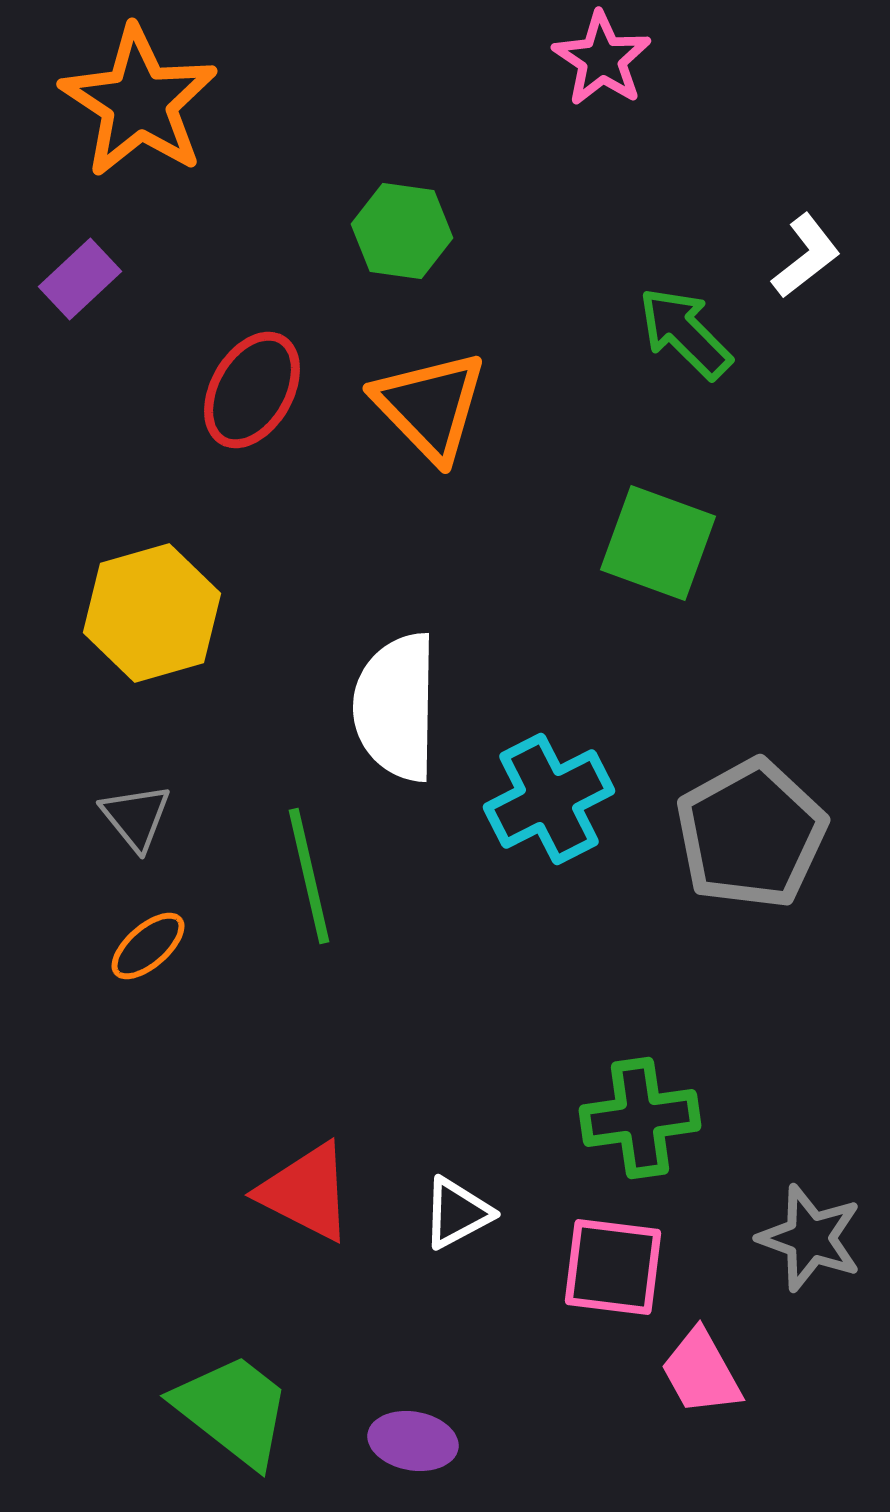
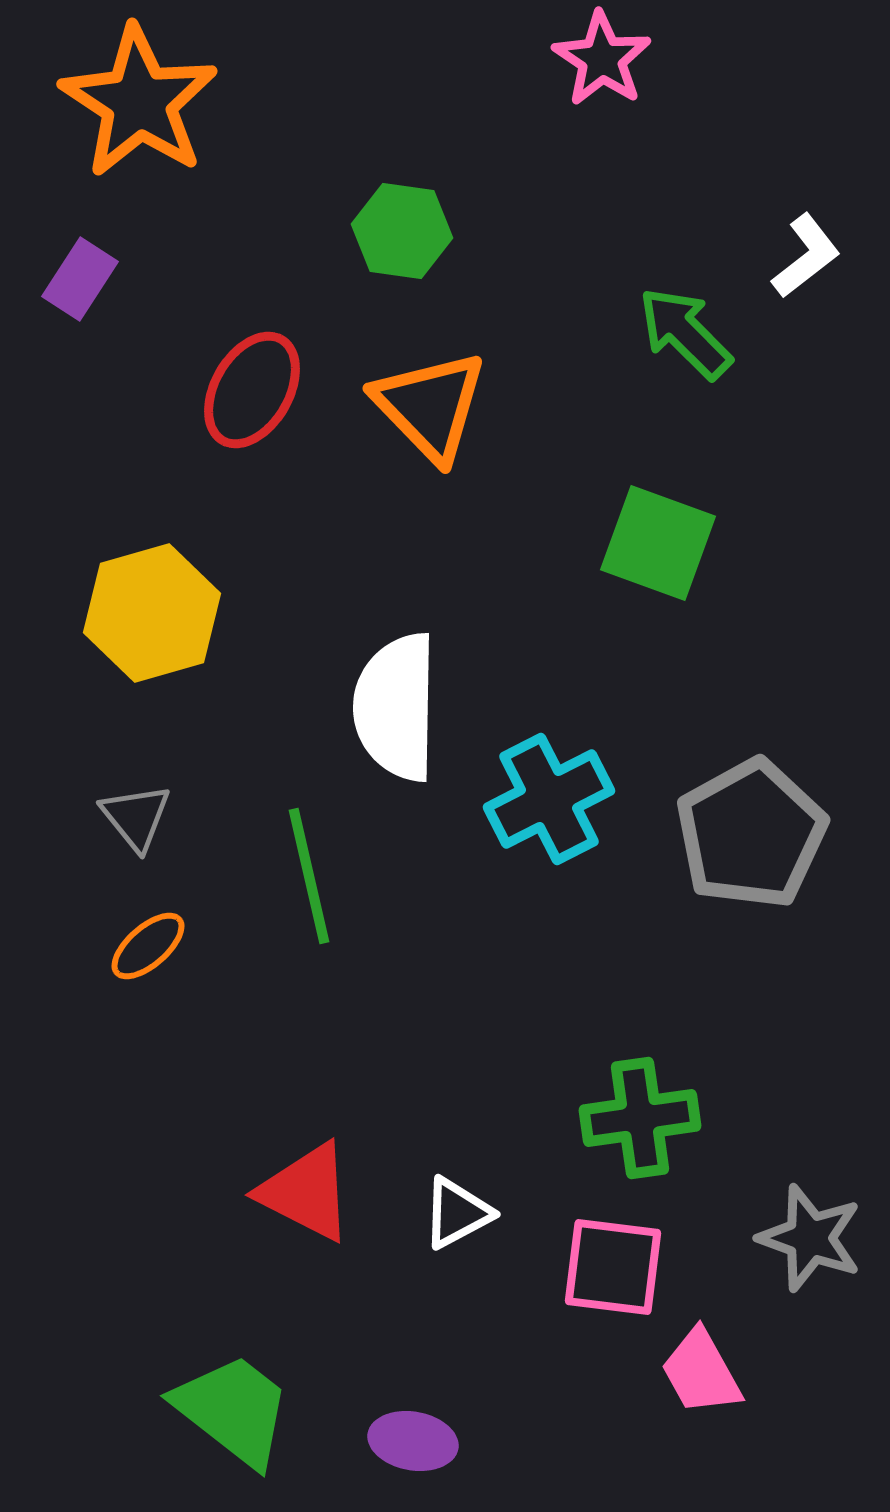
purple rectangle: rotated 14 degrees counterclockwise
